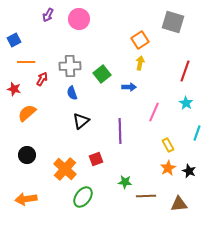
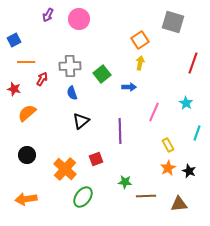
red line: moved 8 px right, 8 px up
